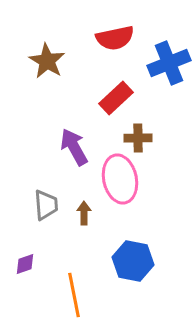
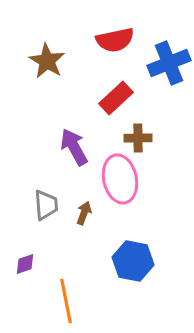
red semicircle: moved 2 px down
brown arrow: rotated 20 degrees clockwise
orange line: moved 8 px left, 6 px down
